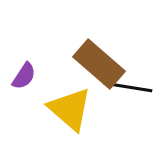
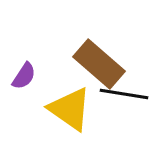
black line: moved 4 px left, 7 px down
yellow triangle: rotated 6 degrees counterclockwise
